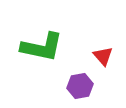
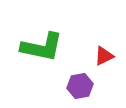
red triangle: moved 1 px right; rotated 45 degrees clockwise
